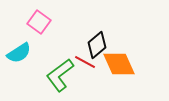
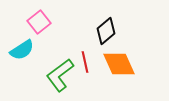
pink square: rotated 15 degrees clockwise
black diamond: moved 9 px right, 14 px up
cyan semicircle: moved 3 px right, 3 px up
red line: rotated 50 degrees clockwise
